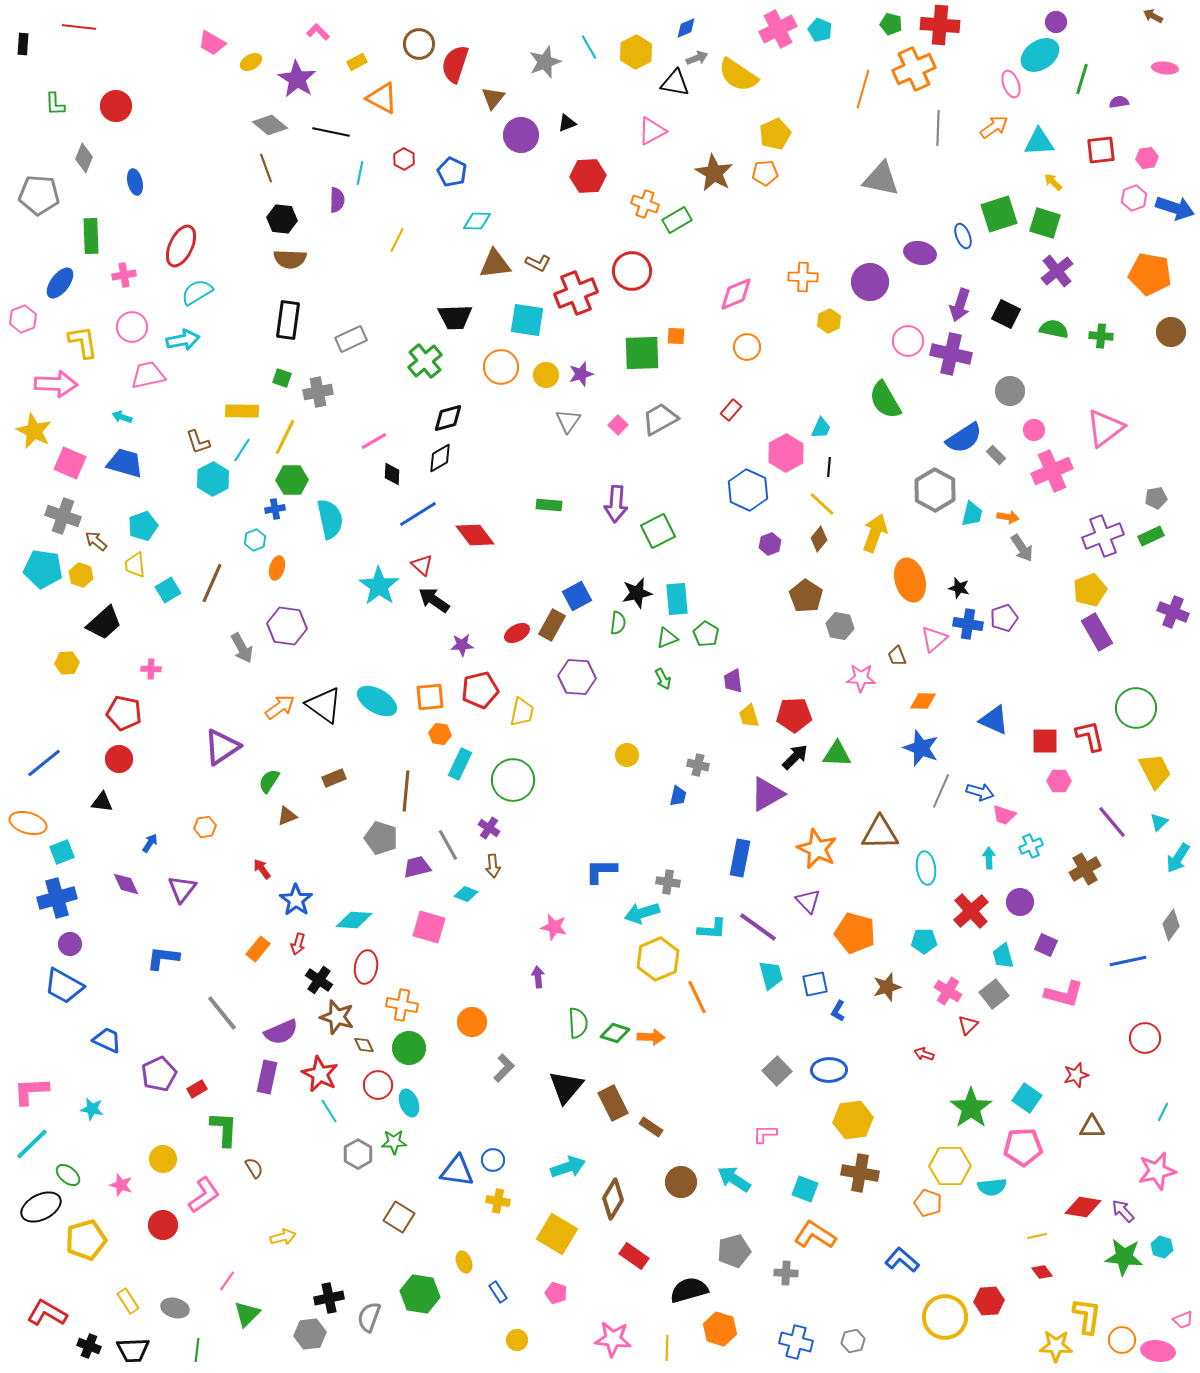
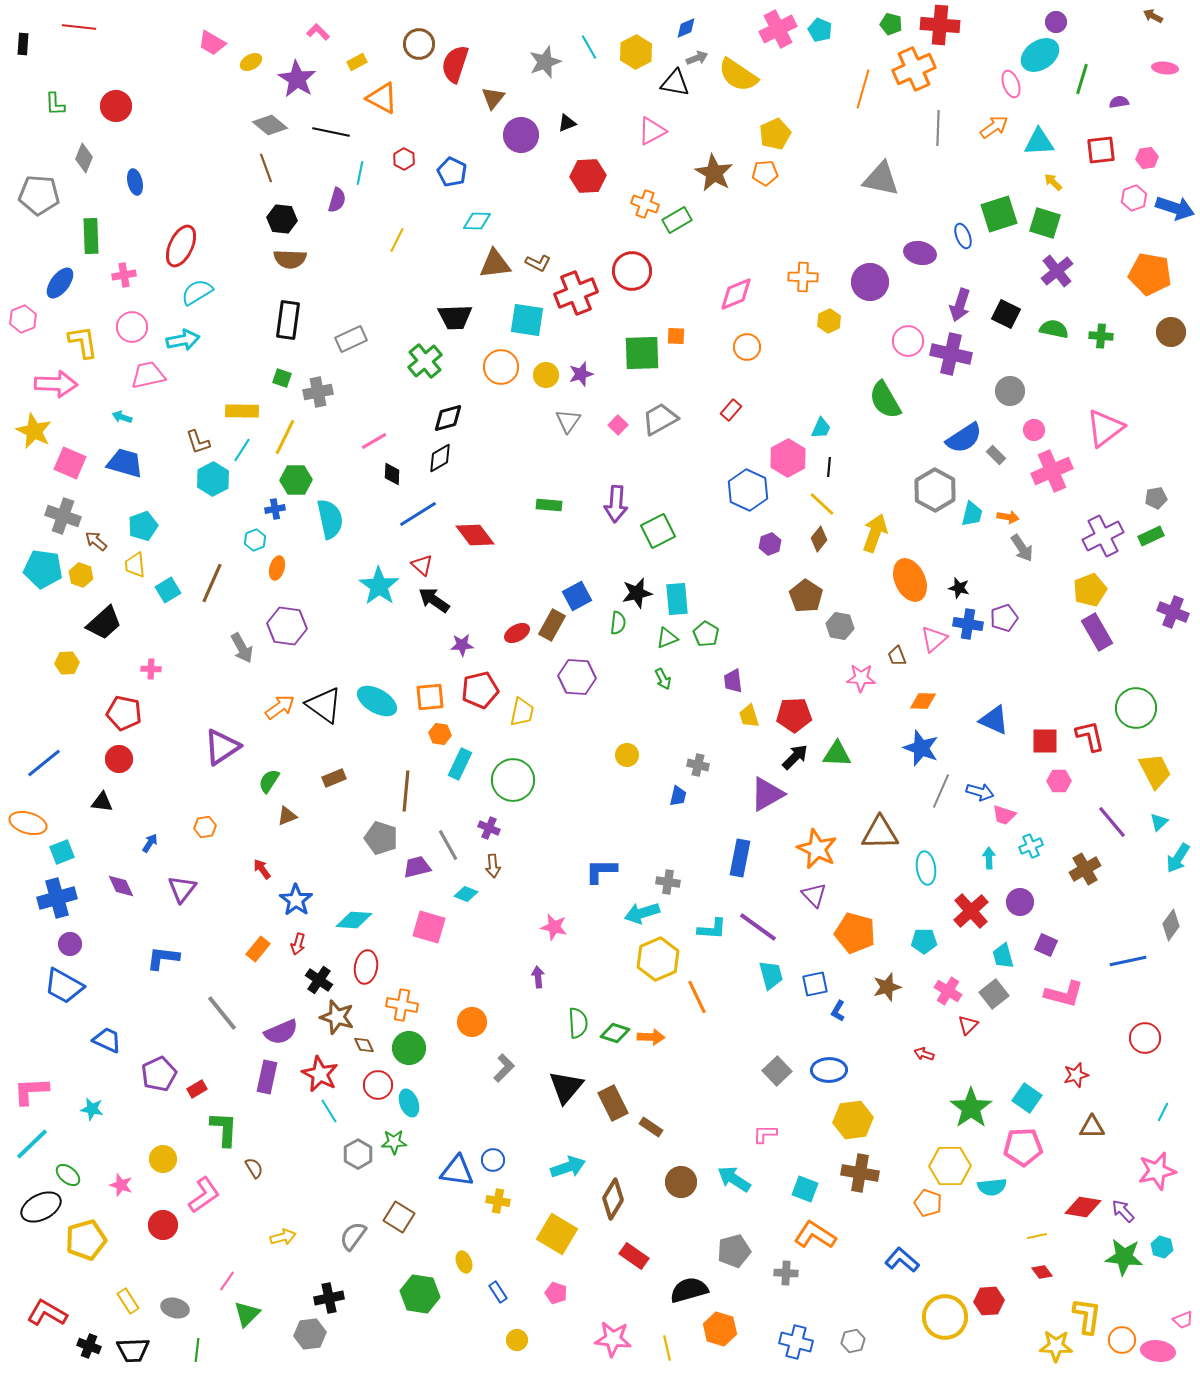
purple semicircle at (337, 200): rotated 15 degrees clockwise
pink hexagon at (786, 453): moved 2 px right, 5 px down
green hexagon at (292, 480): moved 4 px right
purple cross at (1103, 536): rotated 6 degrees counterclockwise
orange ellipse at (910, 580): rotated 9 degrees counterclockwise
purple cross at (489, 828): rotated 10 degrees counterclockwise
purple diamond at (126, 884): moved 5 px left, 2 px down
purple triangle at (808, 901): moved 6 px right, 6 px up
gray semicircle at (369, 1317): moved 16 px left, 81 px up; rotated 16 degrees clockwise
yellow line at (667, 1348): rotated 15 degrees counterclockwise
